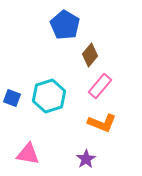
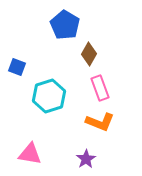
brown diamond: moved 1 px left, 1 px up; rotated 10 degrees counterclockwise
pink rectangle: moved 2 px down; rotated 60 degrees counterclockwise
blue square: moved 5 px right, 31 px up
orange L-shape: moved 2 px left, 1 px up
pink triangle: moved 2 px right
